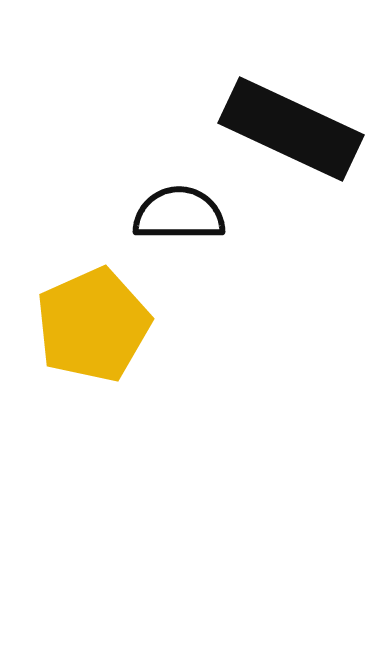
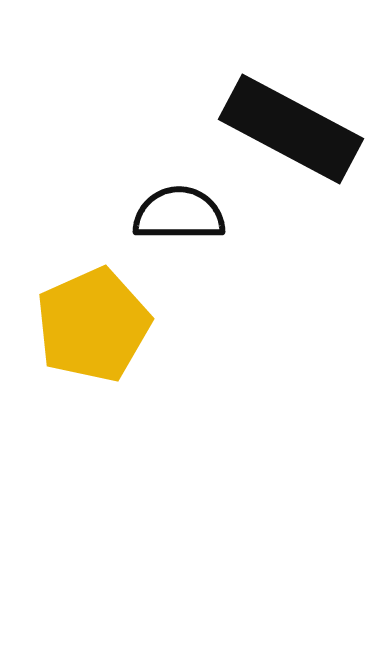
black rectangle: rotated 3 degrees clockwise
